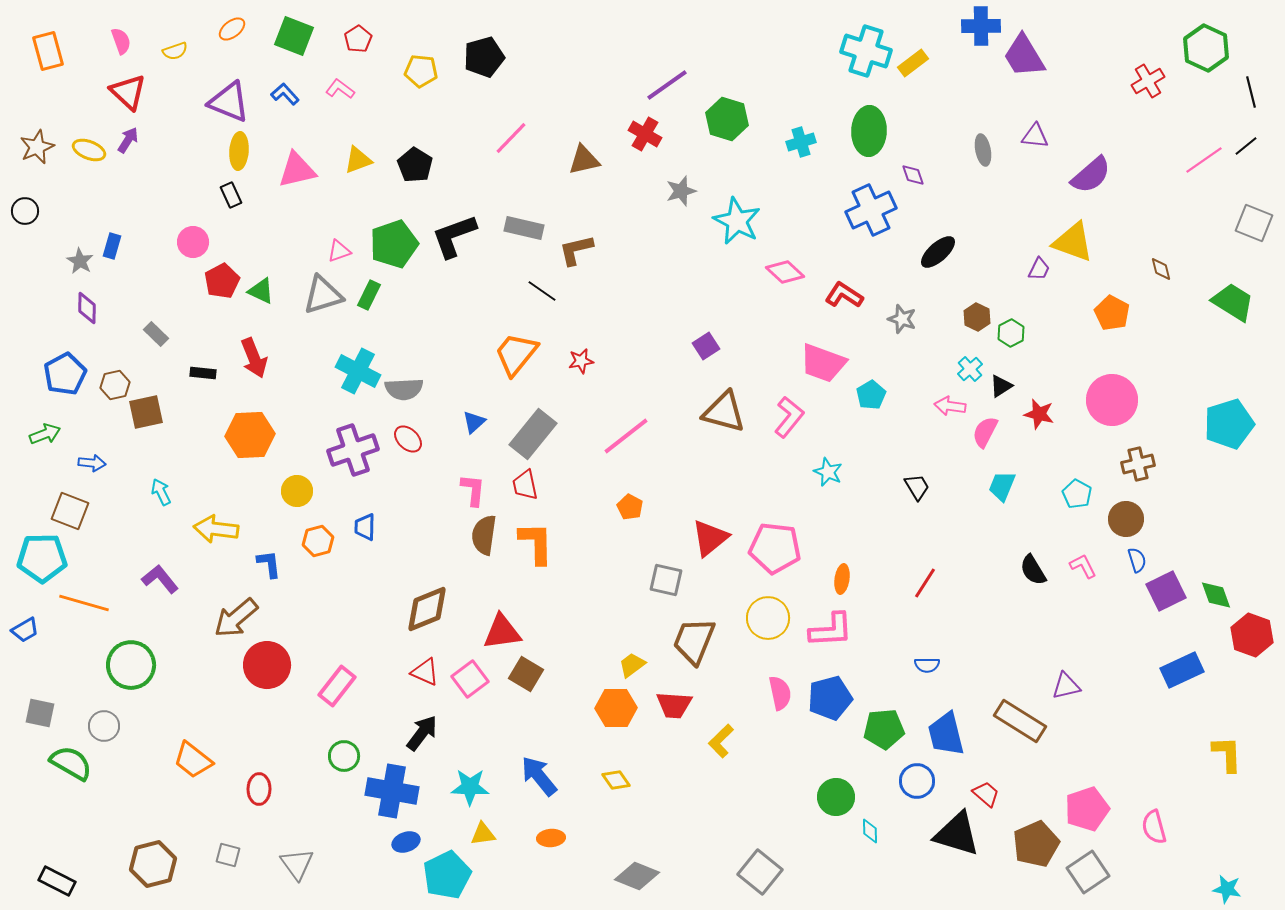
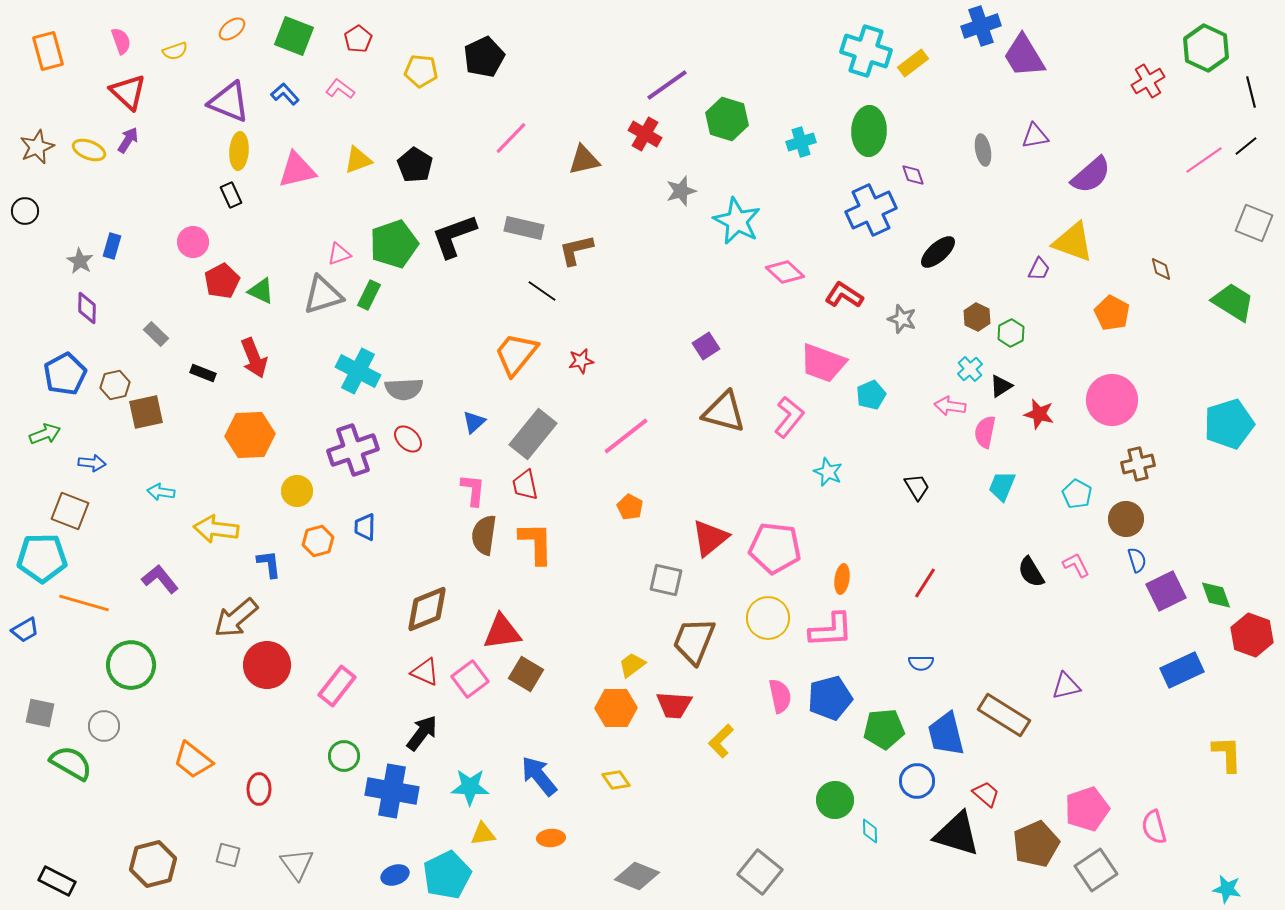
blue cross at (981, 26): rotated 18 degrees counterclockwise
black pentagon at (484, 57): rotated 9 degrees counterclockwise
purple triangle at (1035, 136): rotated 16 degrees counterclockwise
pink triangle at (339, 251): moved 3 px down
black rectangle at (203, 373): rotated 15 degrees clockwise
cyan pentagon at (871, 395): rotated 8 degrees clockwise
pink semicircle at (985, 432): rotated 16 degrees counterclockwise
cyan arrow at (161, 492): rotated 56 degrees counterclockwise
pink L-shape at (1083, 566): moved 7 px left, 1 px up
black semicircle at (1033, 570): moved 2 px left, 2 px down
blue semicircle at (927, 665): moved 6 px left, 2 px up
pink semicircle at (780, 693): moved 3 px down
brown rectangle at (1020, 721): moved 16 px left, 6 px up
green circle at (836, 797): moved 1 px left, 3 px down
blue ellipse at (406, 842): moved 11 px left, 33 px down
gray square at (1088, 872): moved 8 px right, 2 px up
